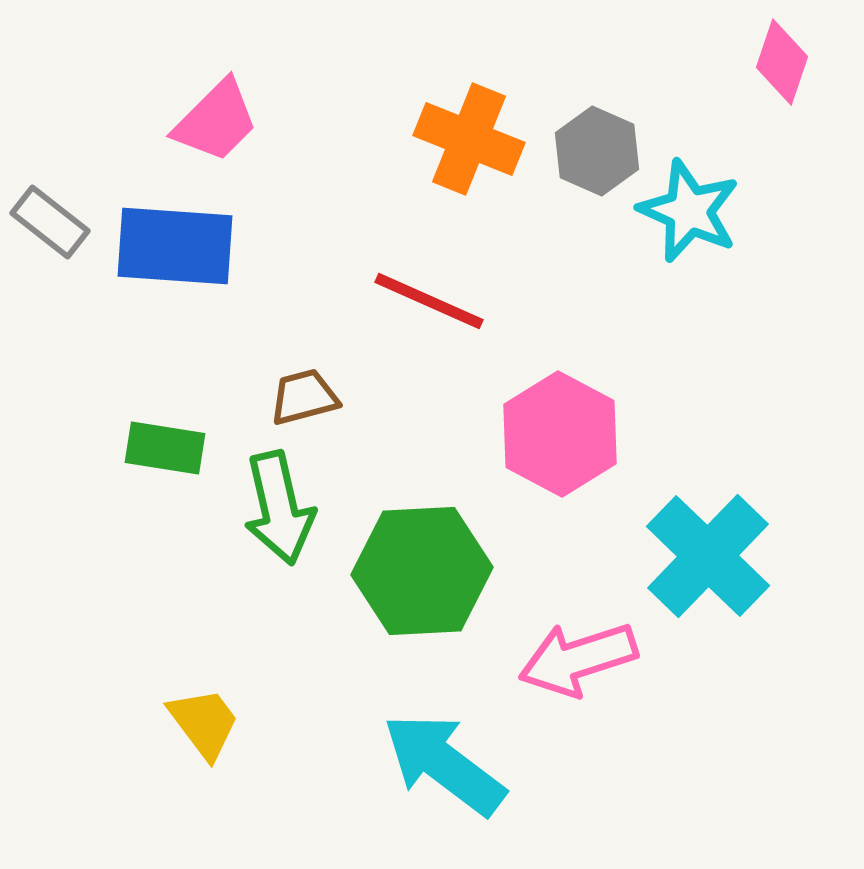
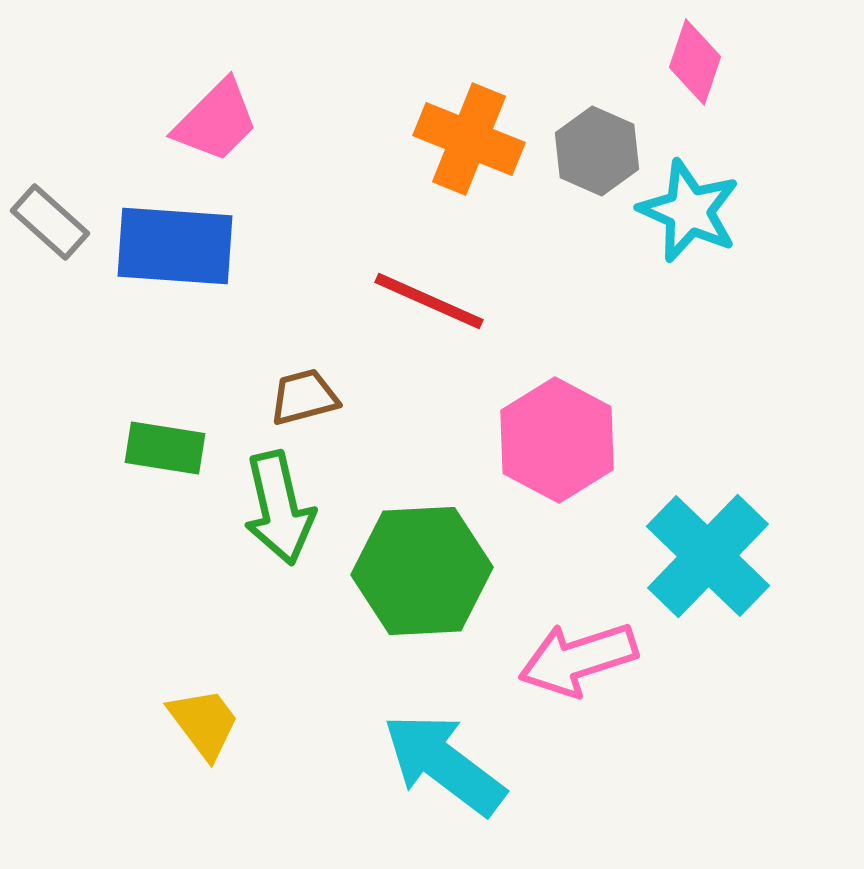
pink diamond: moved 87 px left
gray rectangle: rotated 4 degrees clockwise
pink hexagon: moved 3 px left, 6 px down
